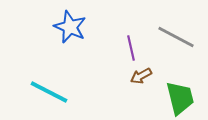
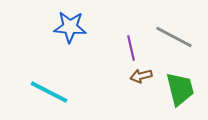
blue star: rotated 20 degrees counterclockwise
gray line: moved 2 px left
brown arrow: rotated 15 degrees clockwise
green trapezoid: moved 9 px up
